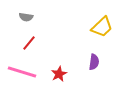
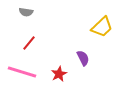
gray semicircle: moved 5 px up
purple semicircle: moved 11 px left, 4 px up; rotated 35 degrees counterclockwise
